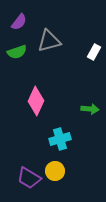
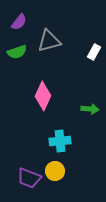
pink diamond: moved 7 px right, 5 px up
cyan cross: moved 2 px down; rotated 10 degrees clockwise
purple trapezoid: rotated 10 degrees counterclockwise
